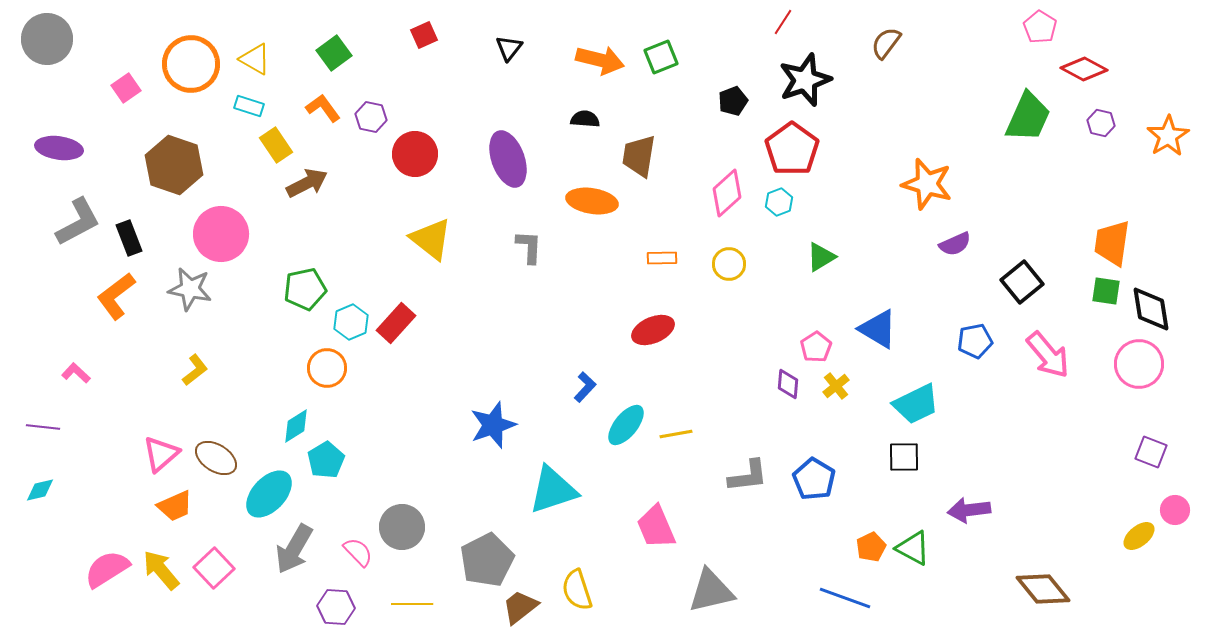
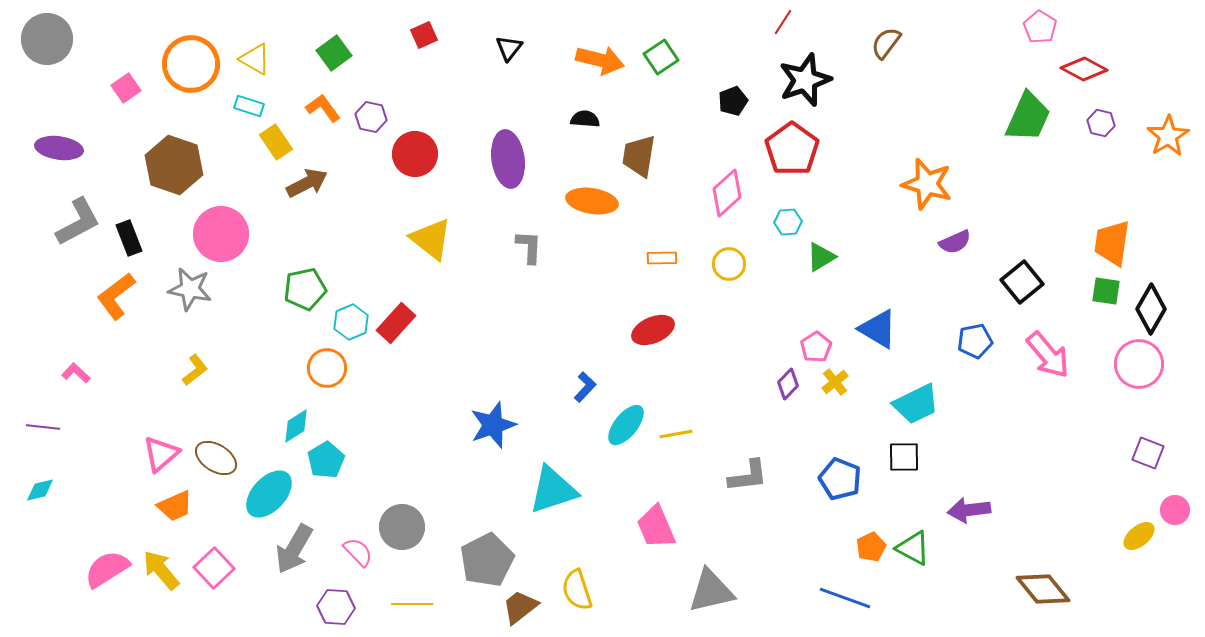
green square at (661, 57): rotated 12 degrees counterclockwise
yellow rectangle at (276, 145): moved 3 px up
purple ellipse at (508, 159): rotated 12 degrees clockwise
cyan hexagon at (779, 202): moved 9 px right, 20 px down; rotated 16 degrees clockwise
purple semicircle at (955, 244): moved 2 px up
black diamond at (1151, 309): rotated 39 degrees clockwise
purple diamond at (788, 384): rotated 40 degrees clockwise
yellow cross at (836, 386): moved 1 px left, 4 px up
purple square at (1151, 452): moved 3 px left, 1 px down
blue pentagon at (814, 479): moved 26 px right; rotated 9 degrees counterclockwise
